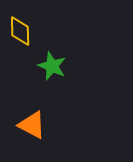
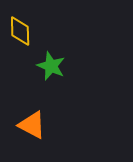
green star: moved 1 px left
